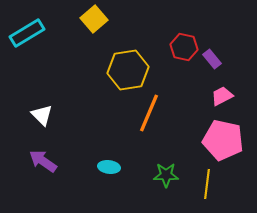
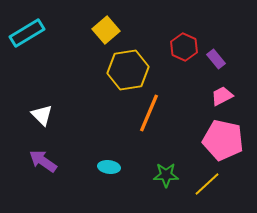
yellow square: moved 12 px right, 11 px down
red hexagon: rotated 12 degrees clockwise
purple rectangle: moved 4 px right
yellow line: rotated 40 degrees clockwise
